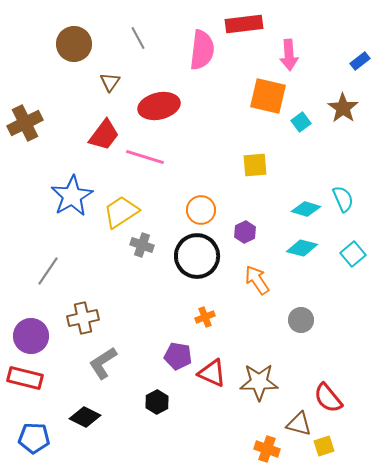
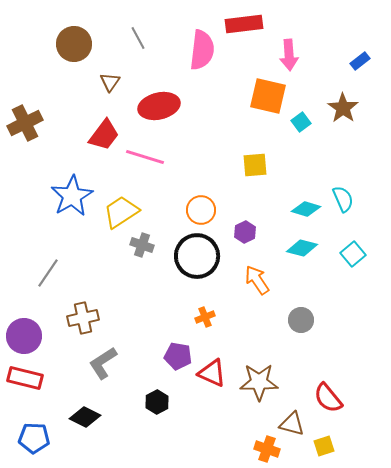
gray line at (48, 271): moved 2 px down
purple circle at (31, 336): moved 7 px left
brown triangle at (299, 424): moved 7 px left
